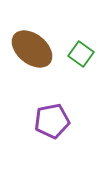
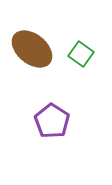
purple pentagon: rotated 28 degrees counterclockwise
